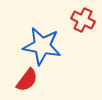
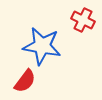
red semicircle: moved 2 px left, 1 px down
